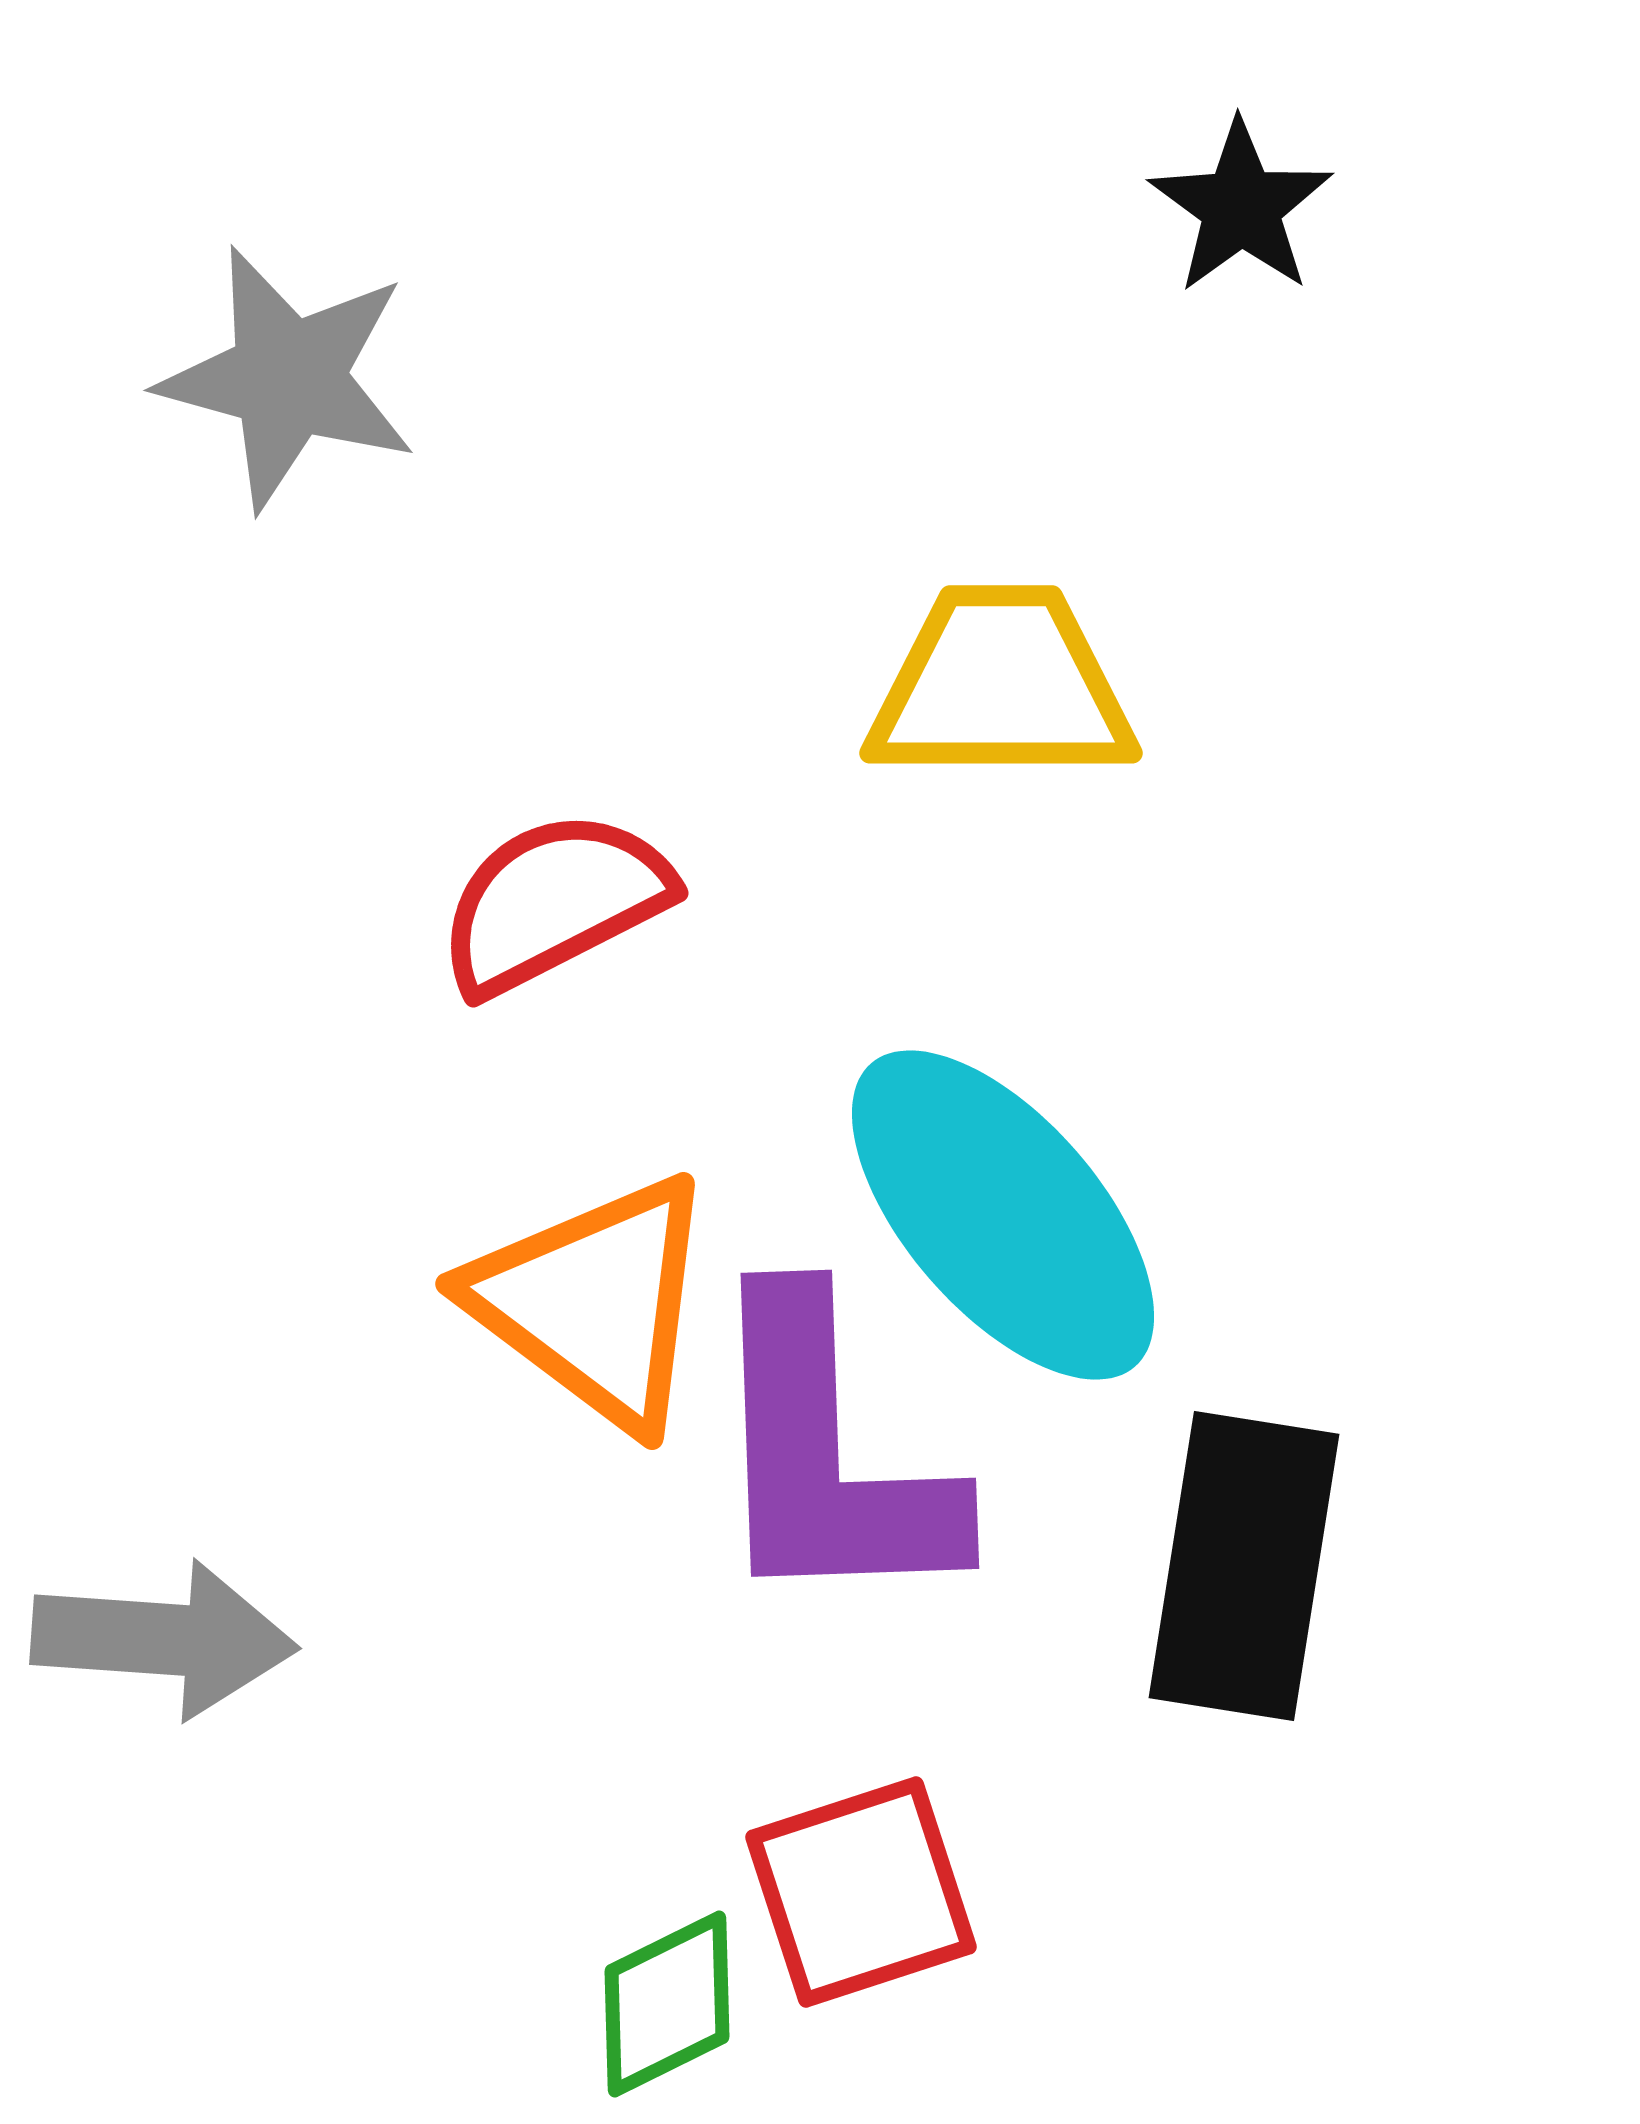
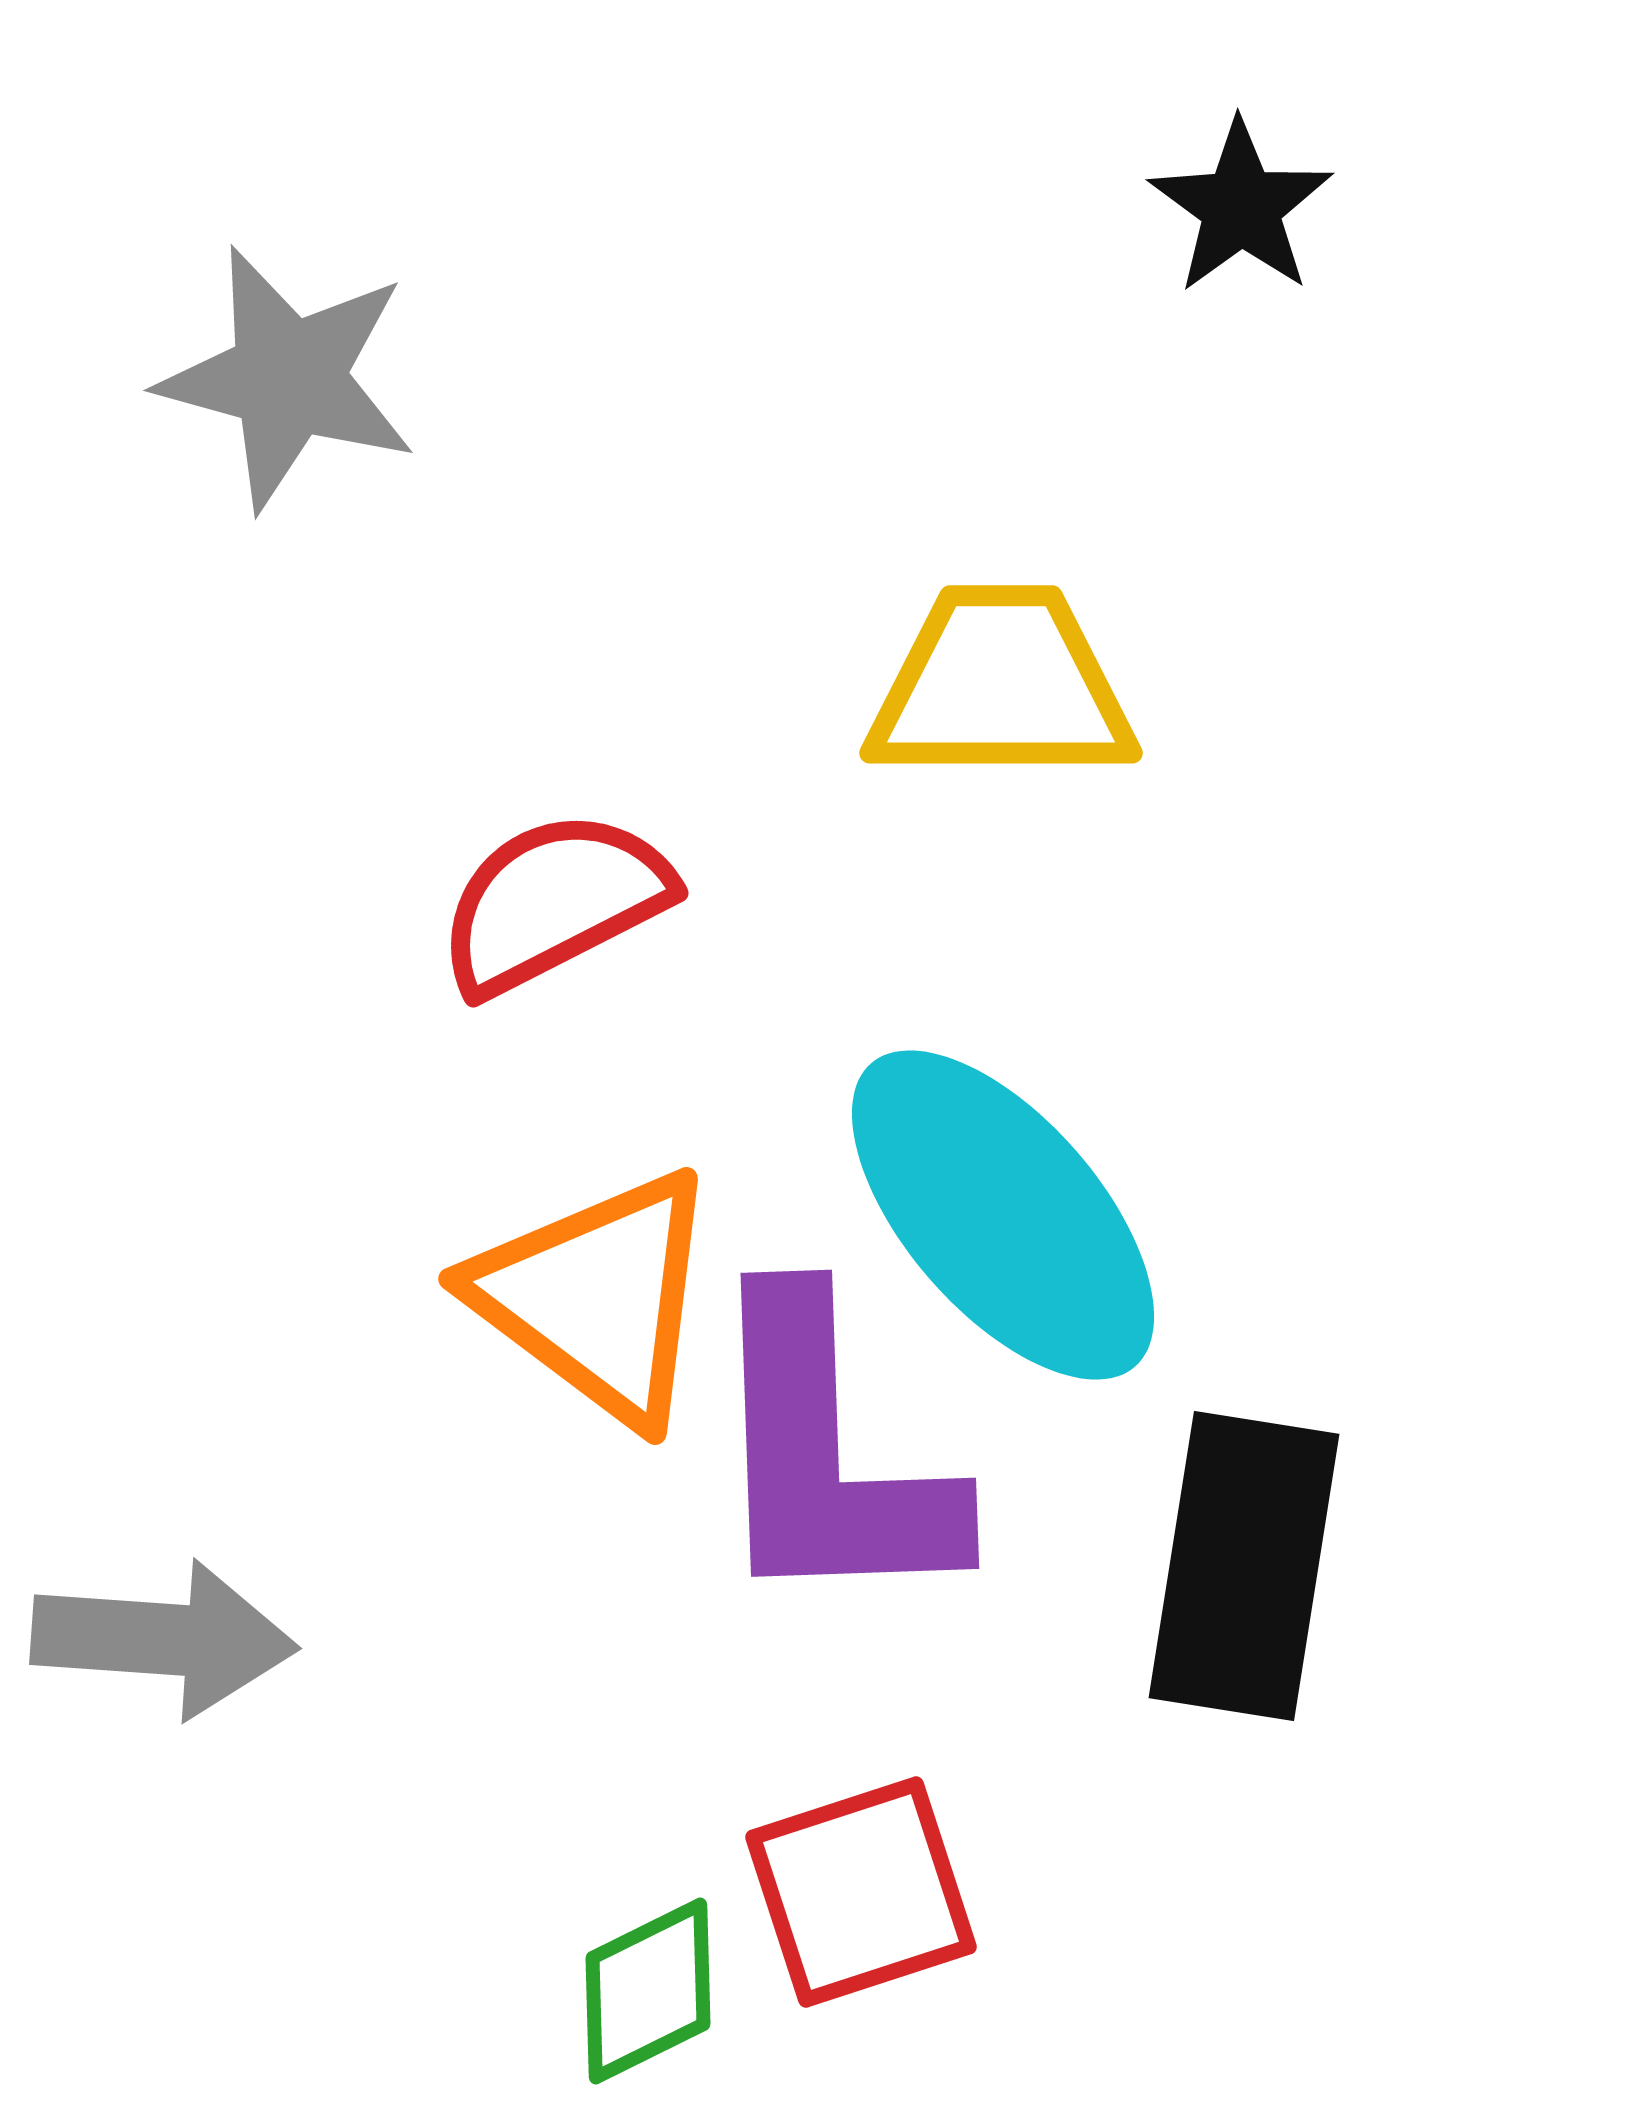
orange triangle: moved 3 px right, 5 px up
green diamond: moved 19 px left, 13 px up
